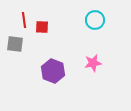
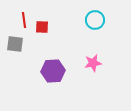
purple hexagon: rotated 25 degrees counterclockwise
